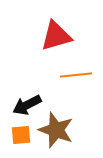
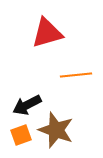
red triangle: moved 9 px left, 3 px up
orange square: rotated 15 degrees counterclockwise
